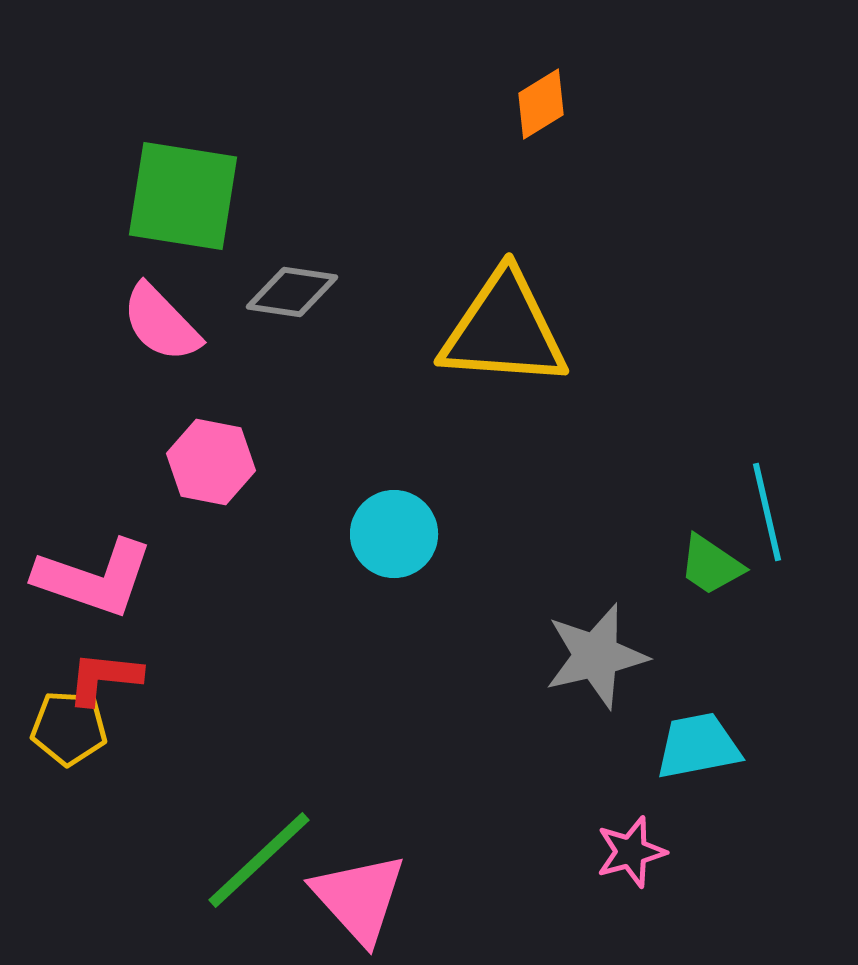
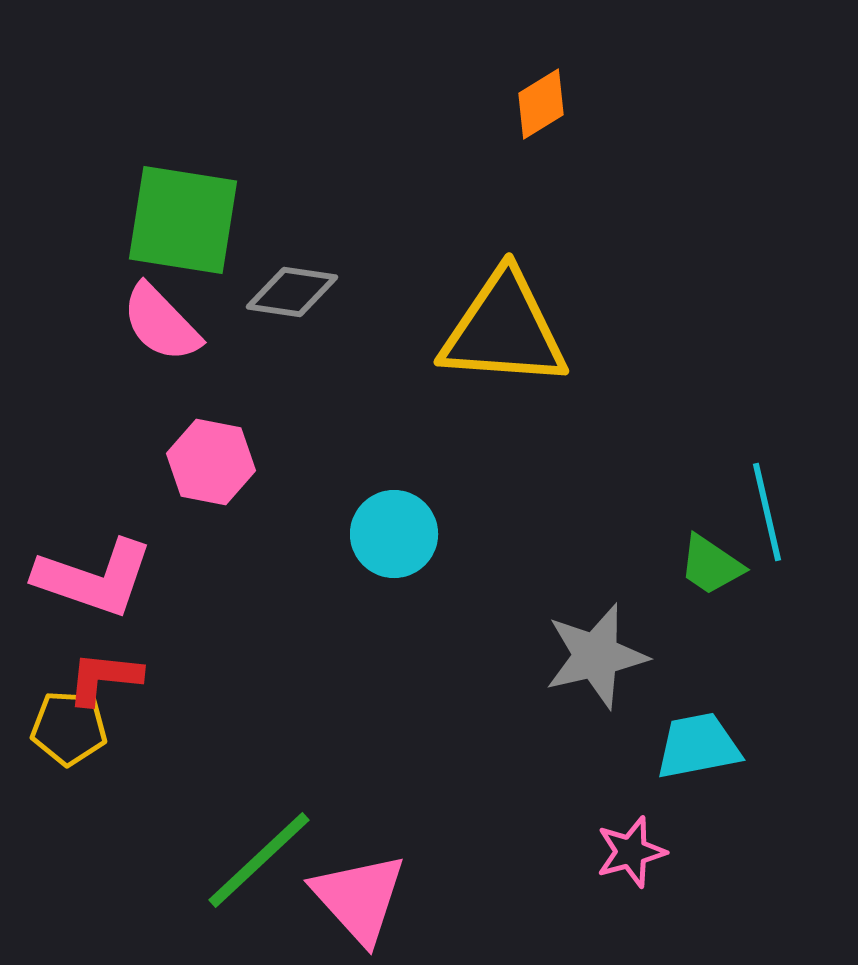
green square: moved 24 px down
